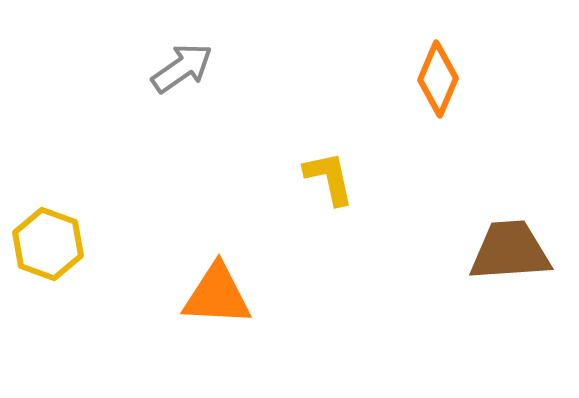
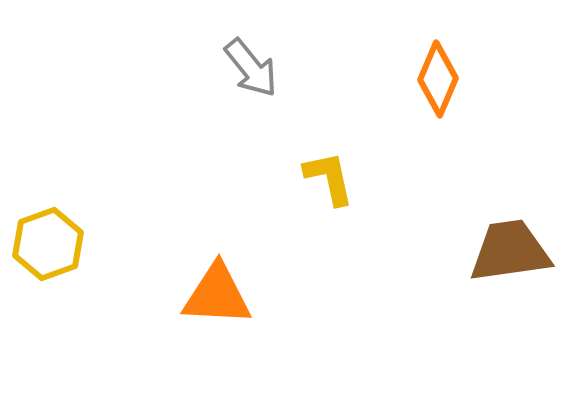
gray arrow: moved 69 px right; rotated 86 degrees clockwise
yellow hexagon: rotated 20 degrees clockwise
brown trapezoid: rotated 4 degrees counterclockwise
